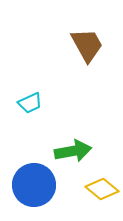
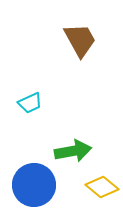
brown trapezoid: moved 7 px left, 5 px up
yellow diamond: moved 2 px up
